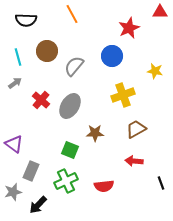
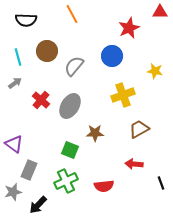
brown trapezoid: moved 3 px right
red arrow: moved 3 px down
gray rectangle: moved 2 px left, 1 px up
